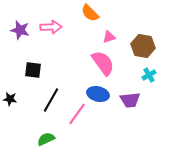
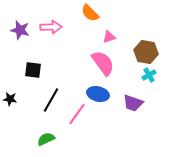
brown hexagon: moved 3 px right, 6 px down
purple trapezoid: moved 3 px right, 3 px down; rotated 25 degrees clockwise
